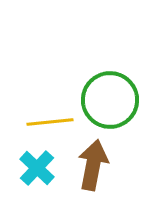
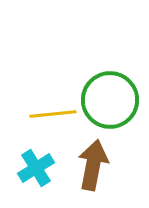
yellow line: moved 3 px right, 8 px up
cyan cross: moved 1 px left; rotated 15 degrees clockwise
